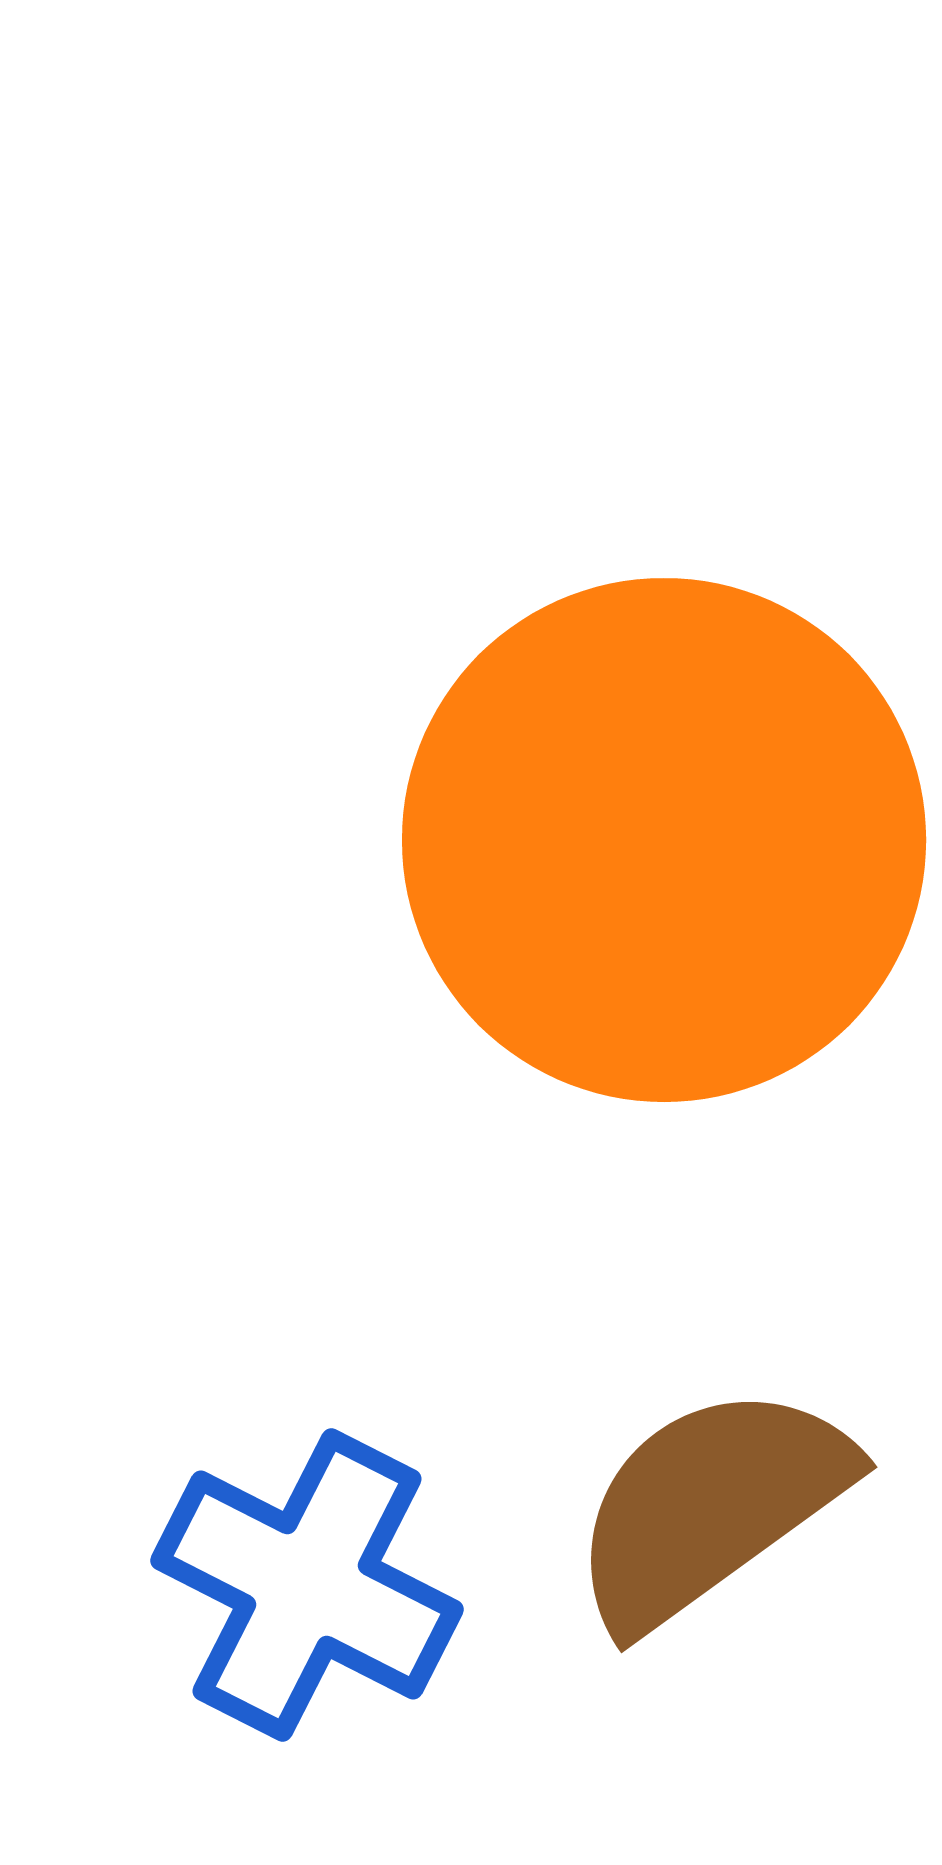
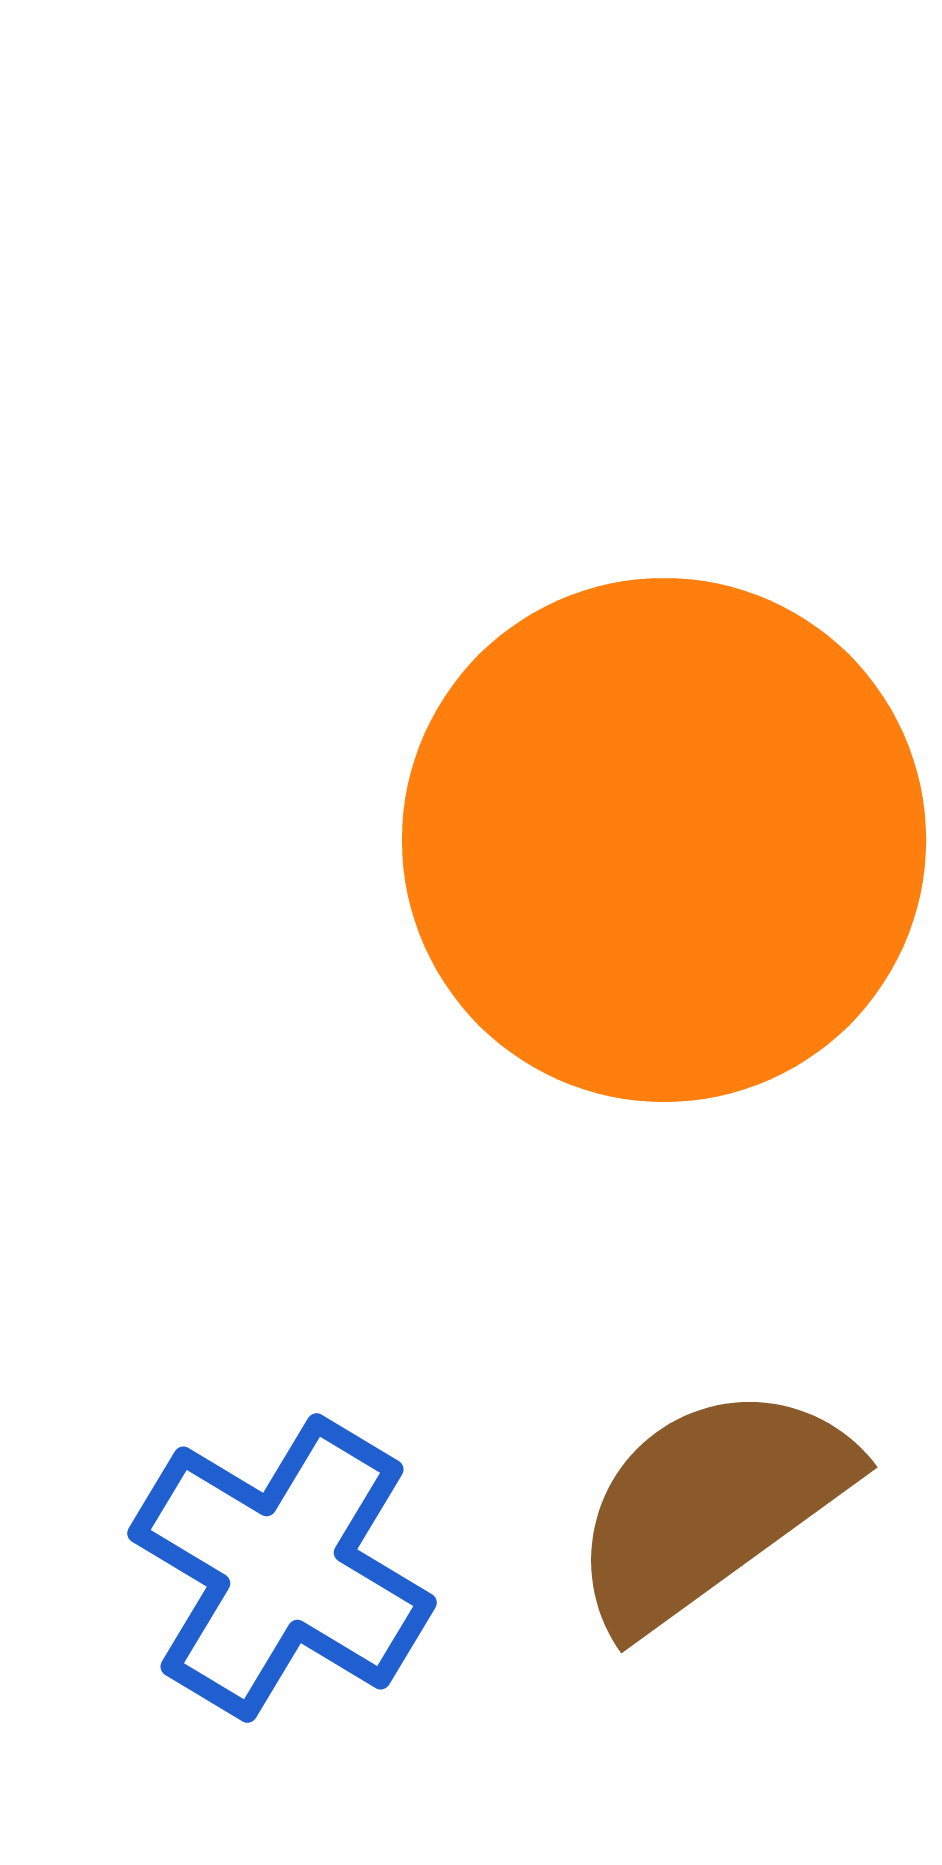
blue cross: moved 25 px left, 17 px up; rotated 4 degrees clockwise
